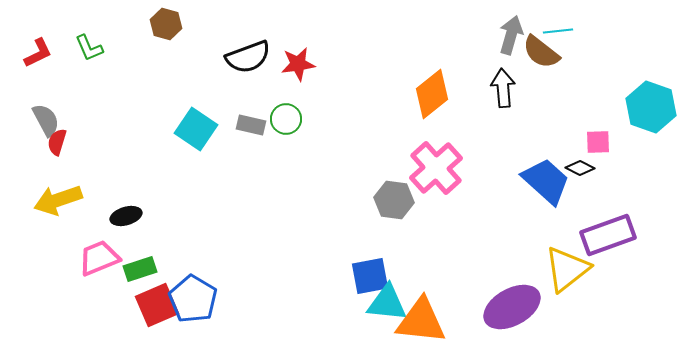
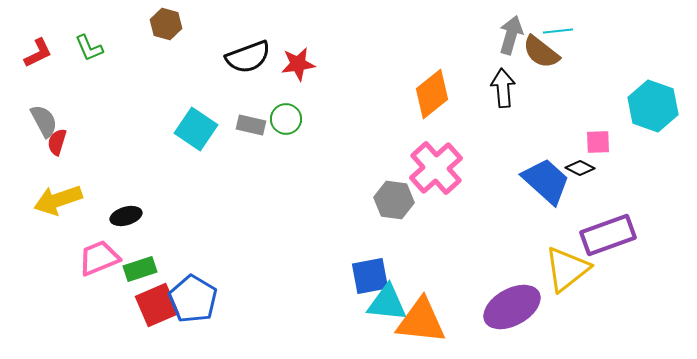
cyan hexagon: moved 2 px right, 1 px up
gray semicircle: moved 2 px left, 1 px down
